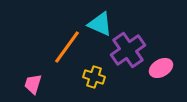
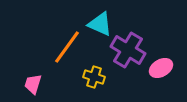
purple cross: rotated 24 degrees counterclockwise
